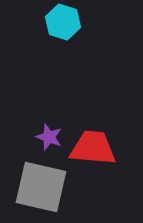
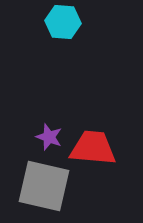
cyan hexagon: rotated 12 degrees counterclockwise
gray square: moved 3 px right, 1 px up
